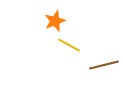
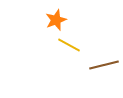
orange star: moved 1 px right, 1 px up
